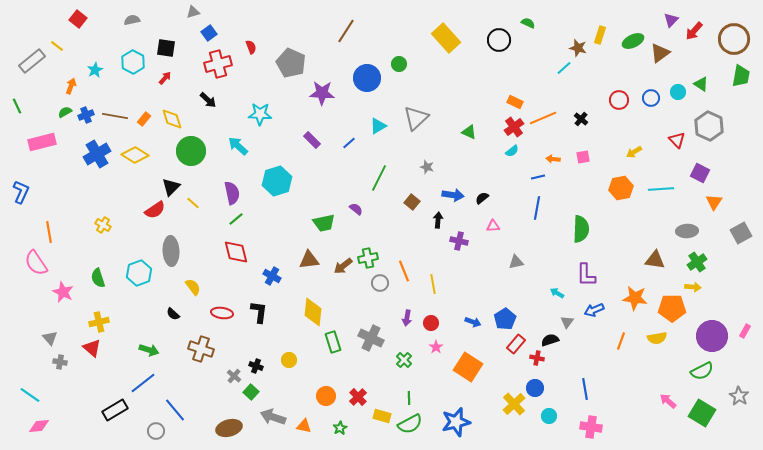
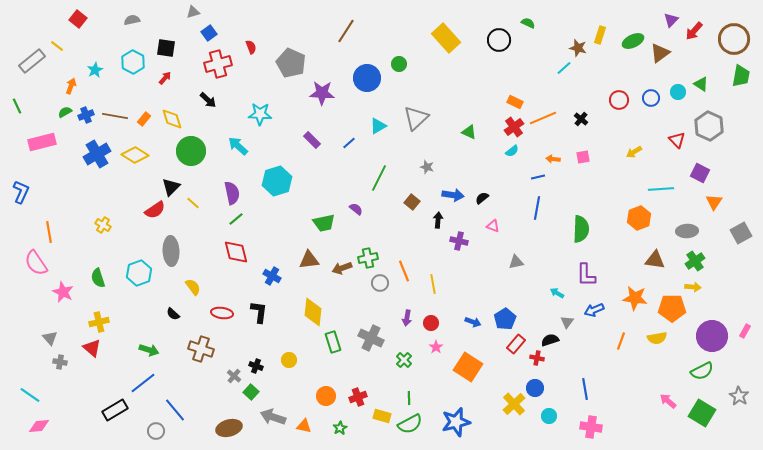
orange hexagon at (621, 188): moved 18 px right, 30 px down; rotated 10 degrees counterclockwise
pink triangle at (493, 226): rotated 24 degrees clockwise
green cross at (697, 262): moved 2 px left, 1 px up
brown arrow at (343, 266): moved 1 px left, 2 px down; rotated 18 degrees clockwise
red cross at (358, 397): rotated 24 degrees clockwise
